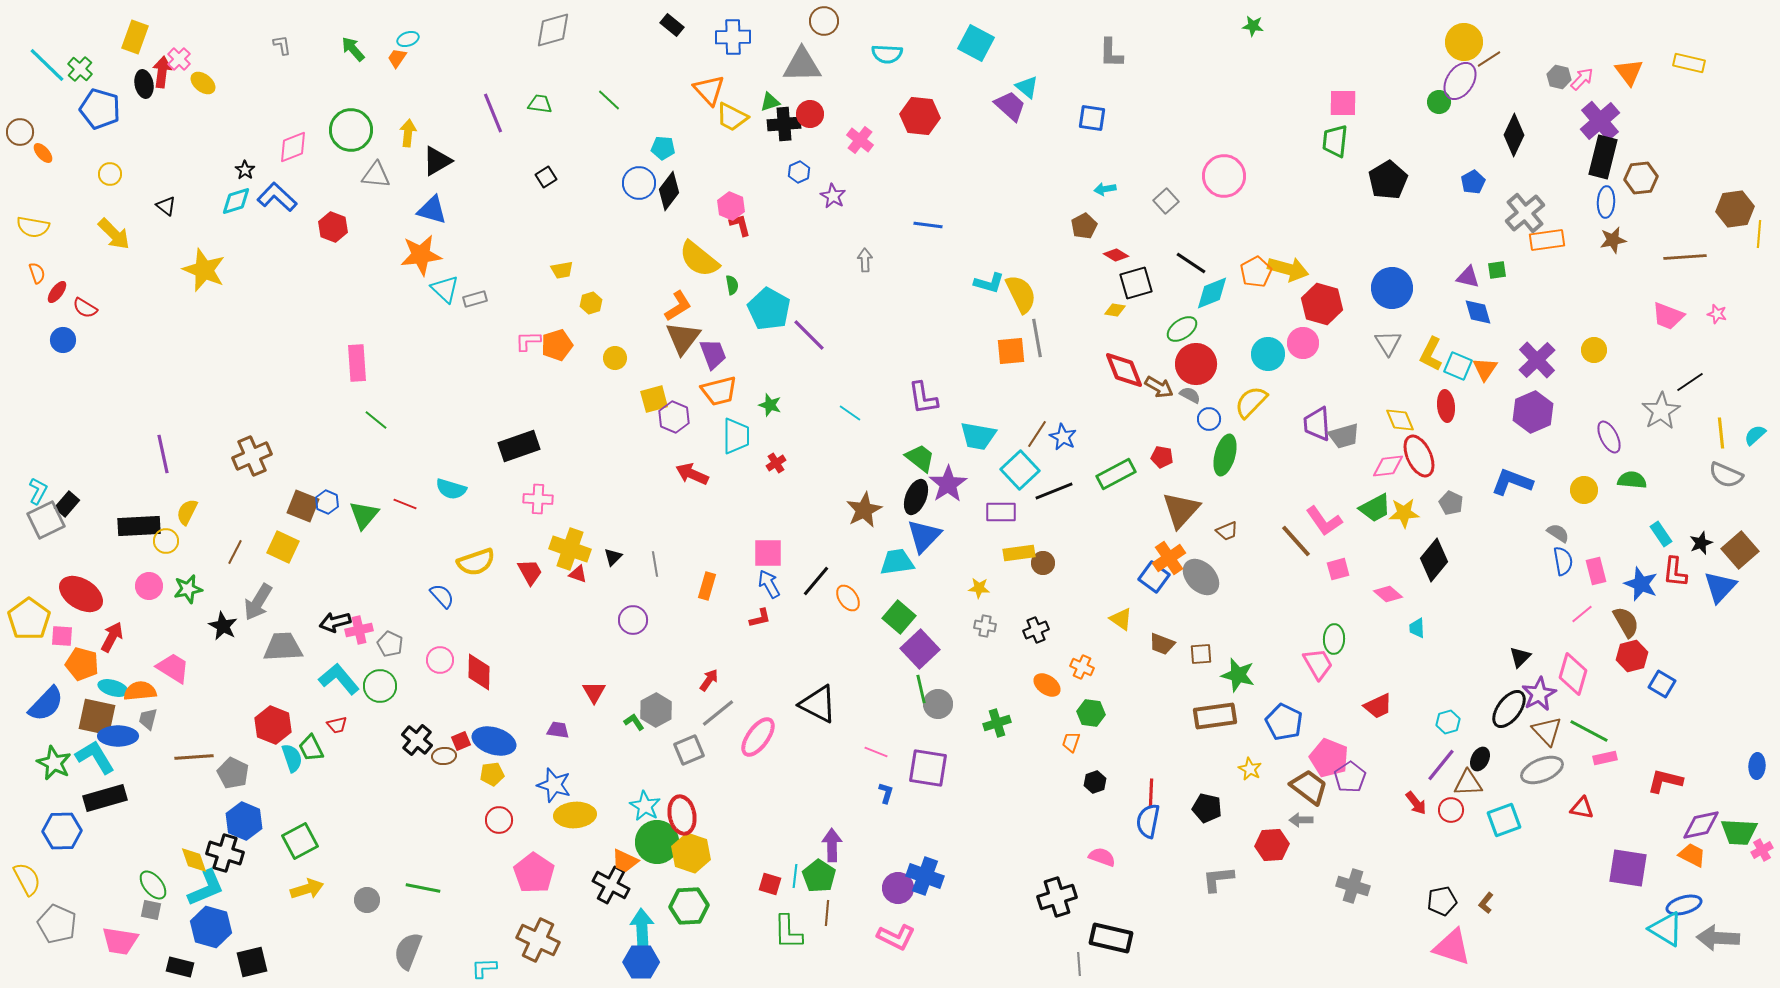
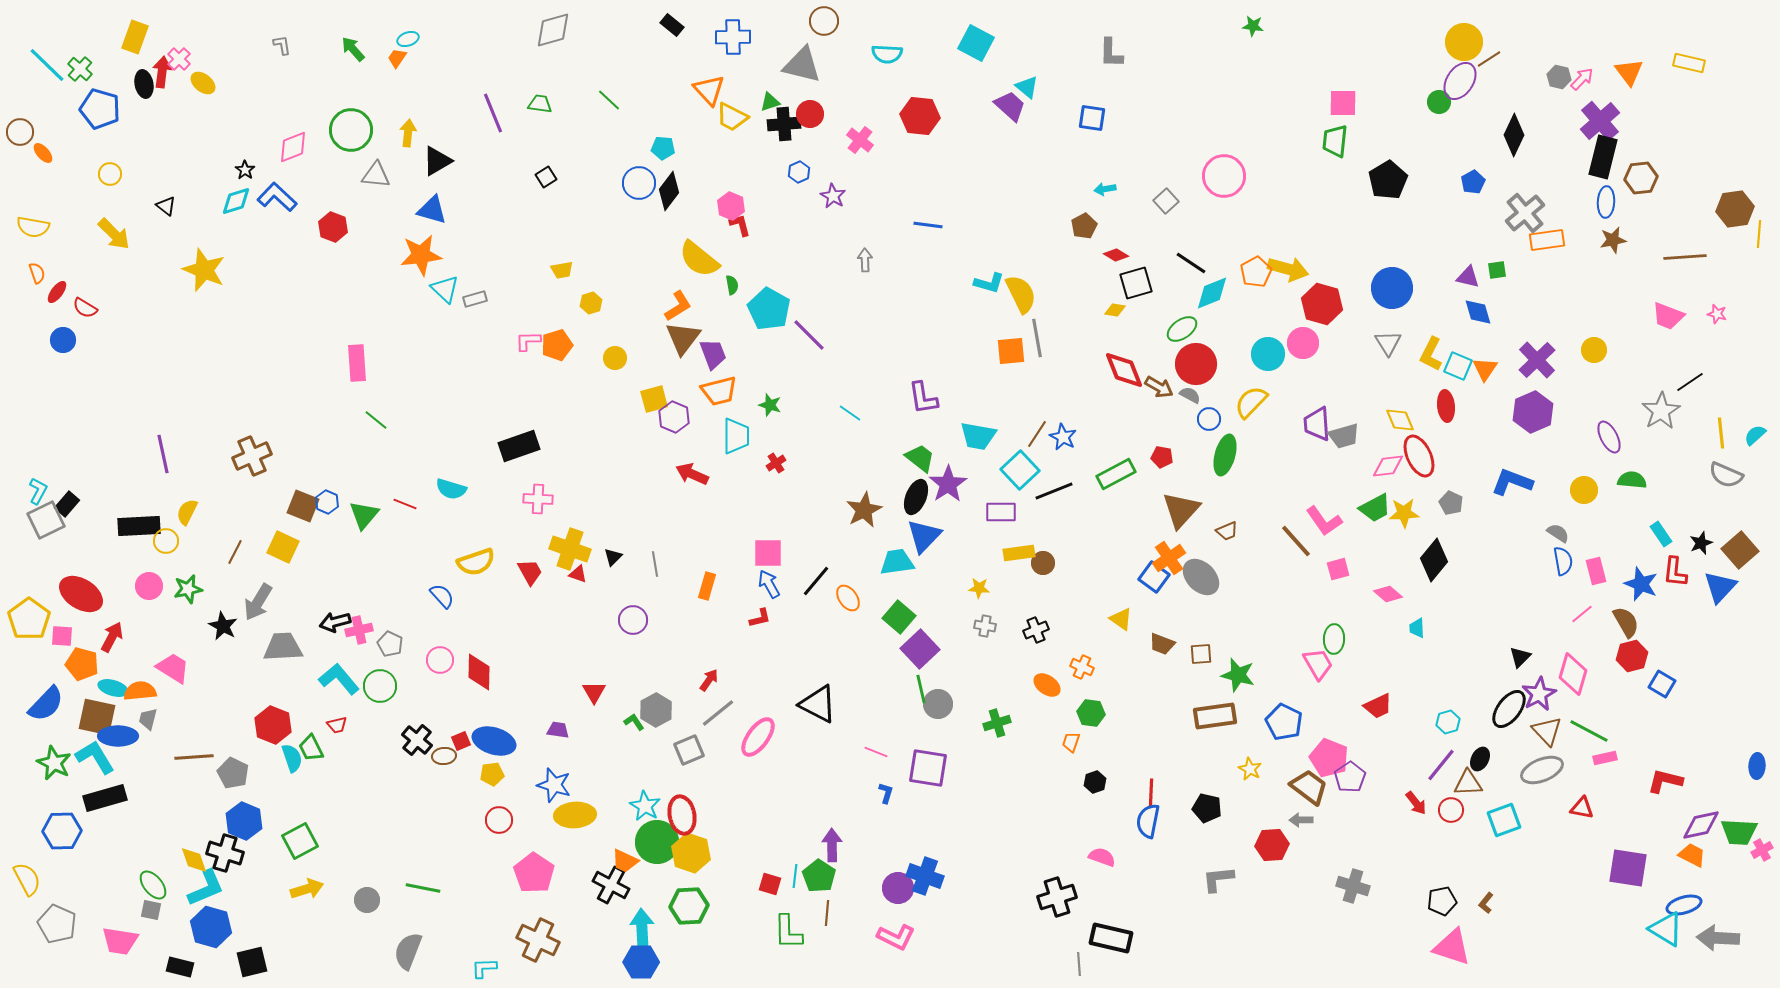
gray triangle at (802, 65): rotated 15 degrees clockwise
